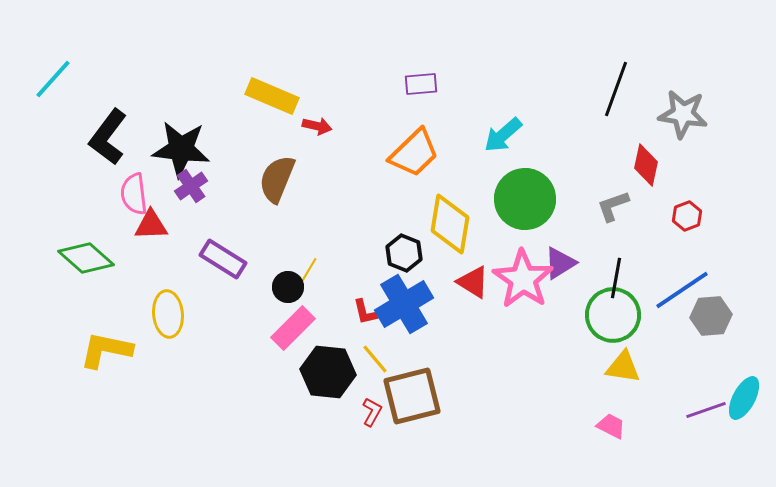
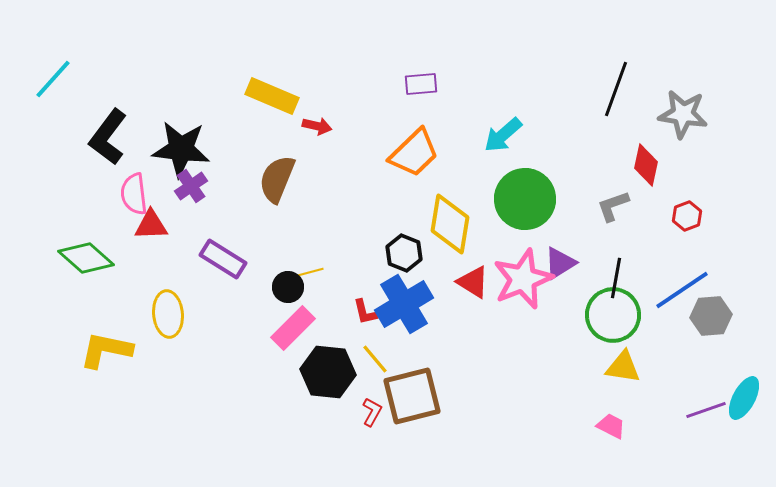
yellow line at (307, 273): rotated 44 degrees clockwise
pink star at (523, 279): rotated 16 degrees clockwise
